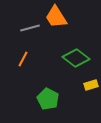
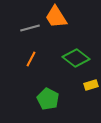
orange line: moved 8 px right
